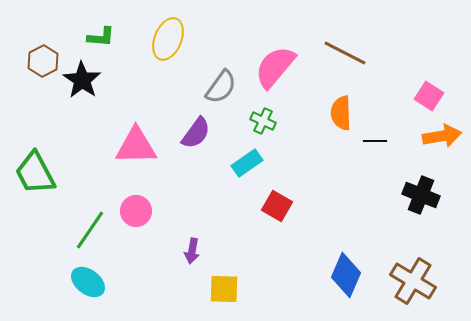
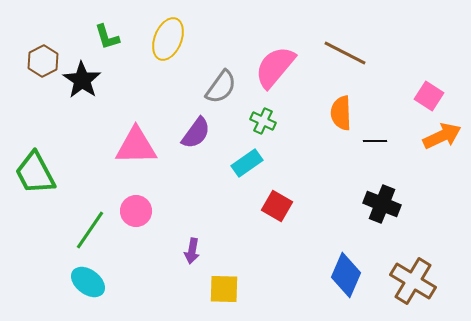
green L-shape: moved 6 px right; rotated 68 degrees clockwise
orange arrow: rotated 15 degrees counterclockwise
black cross: moved 39 px left, 9 px down
